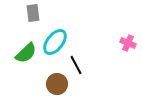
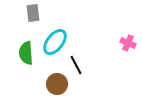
green semicircle: rotated 130 degrees clockwise
